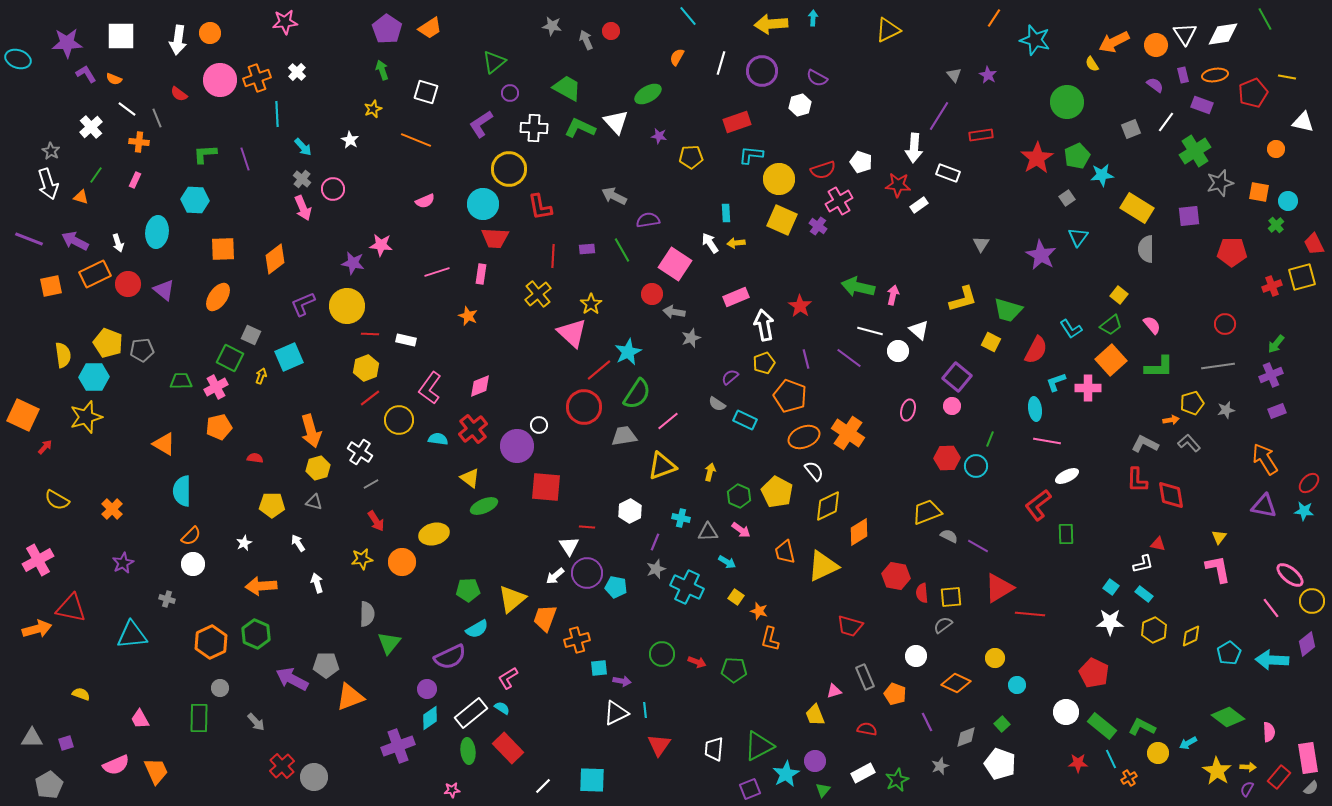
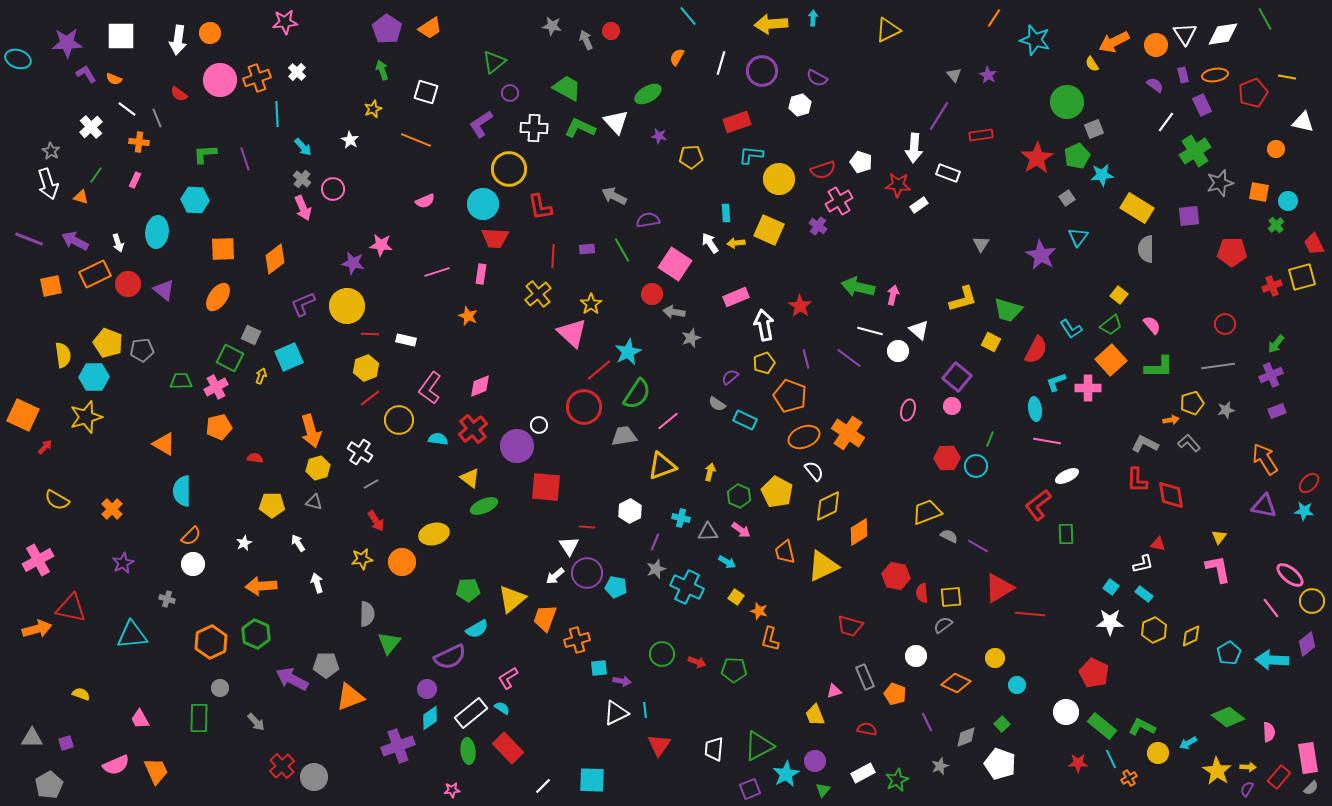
purple rectangle at (1202, 105): rotated 45 degrees clockwise
gray square at (1131, 129): moved 37 px left
yellow square at (782, 220): moved 13 px left, 10 px down
